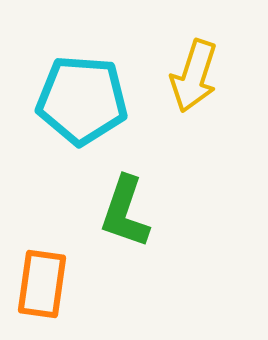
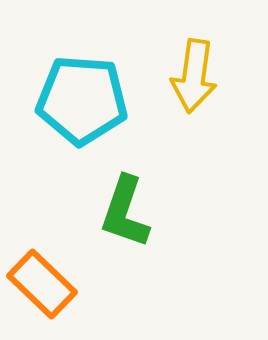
yellow arrow: rotated 10 degrees counterclockwise
orange rectangle: rotated 54 degrees counterclockwise
